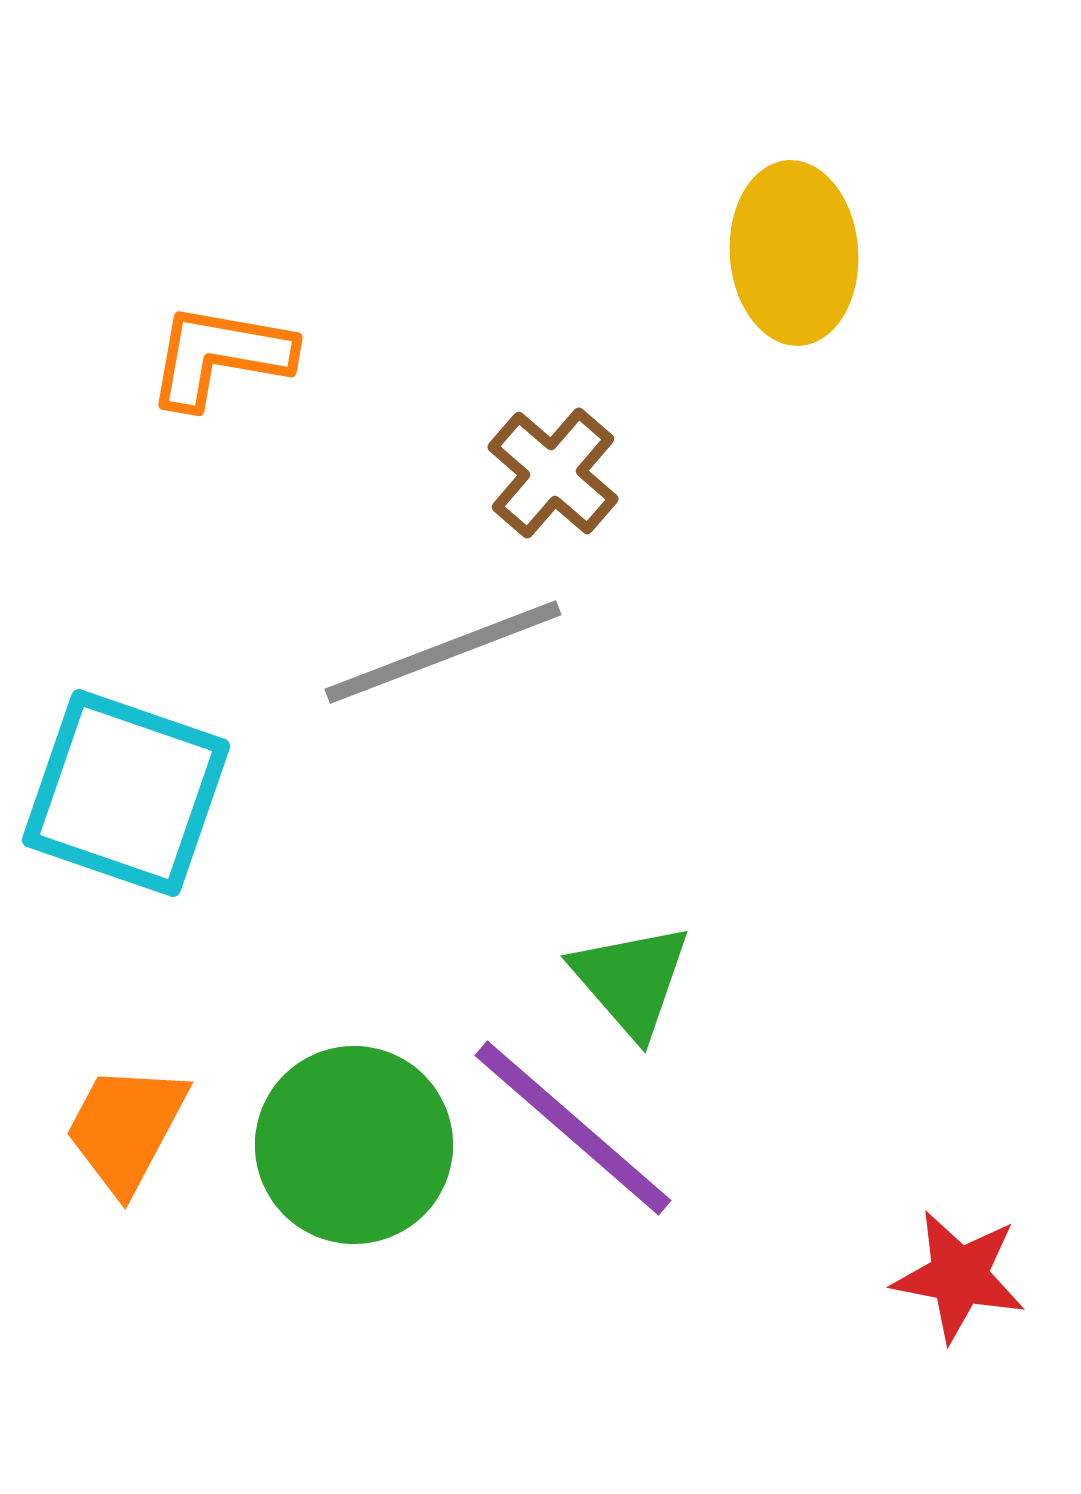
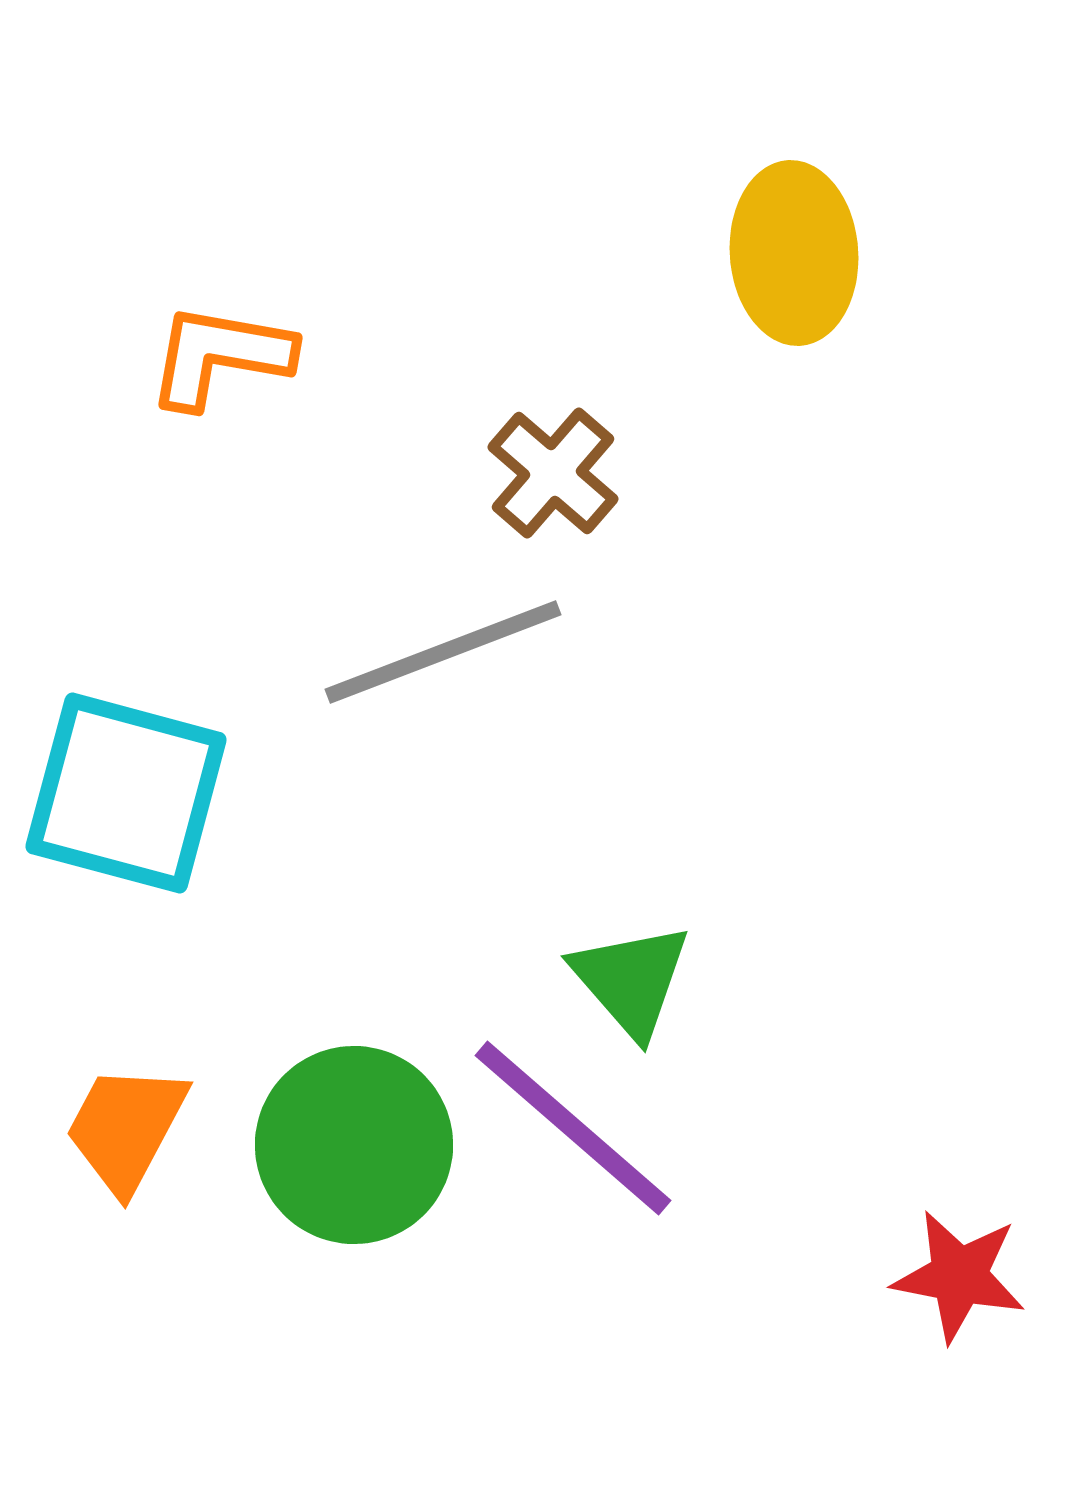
cyan square: rotated 4 degrees counterclockwise
